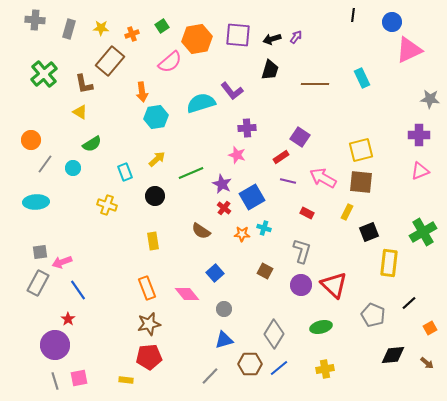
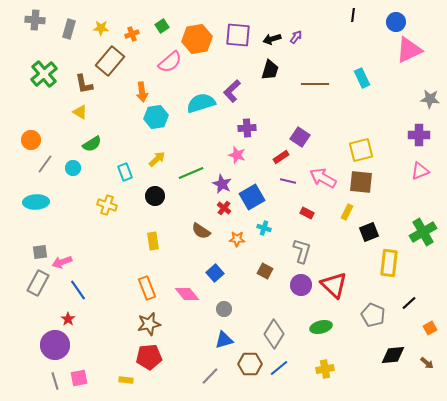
blue circle at (392, 22): moved 4 px right
purple L-shape at (232, 91): rotated 85 degrees clockwise
orange star at (242, 234): moved 5 px left, 5 px down
